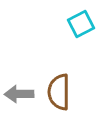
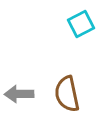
brown semicircle: moved 8 px right, 2 px down; rotated 12 degrees counterclockwise
